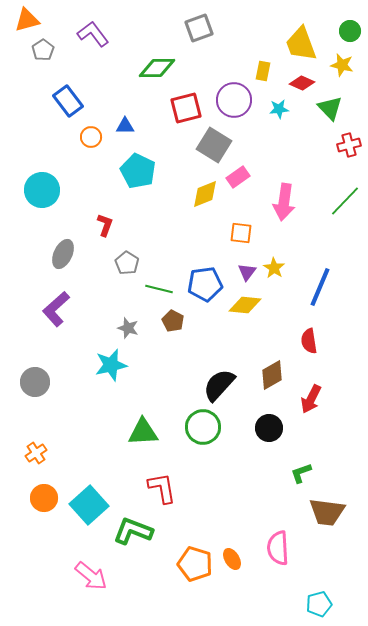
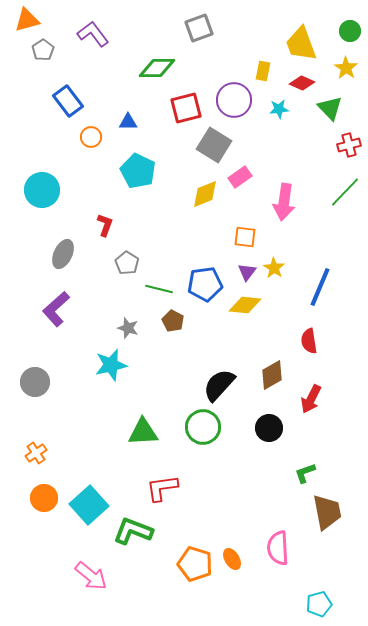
yellow star at (342, 65): moved 4 px right, 3 px down; rotated 20 degrees clockwise
blue triangle at (125, 126): moved 3 px right, 4 px up
pink rectangle at (238, 177): moved 2 px right
green line at (345, 201): moved 9 px up
orange square at (241, 233): moved 4 px right, 4 px down
green L-shape at (301, 473): moved 4 px right
red L-shape at (162, 488): rotated 88 degrees counterclockwise
brown trapezoid at (327, 512): rotated 108 degrees counterclockwise
